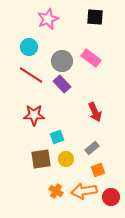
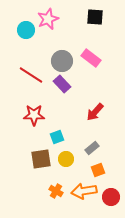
cyan circle: moved 3 px left, 17 px up
red arrow: rotated 66 degrees clockwise
